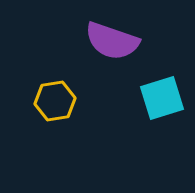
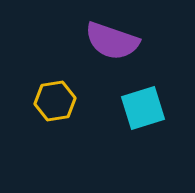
cyan square: moved 19 px left, 10 px down
